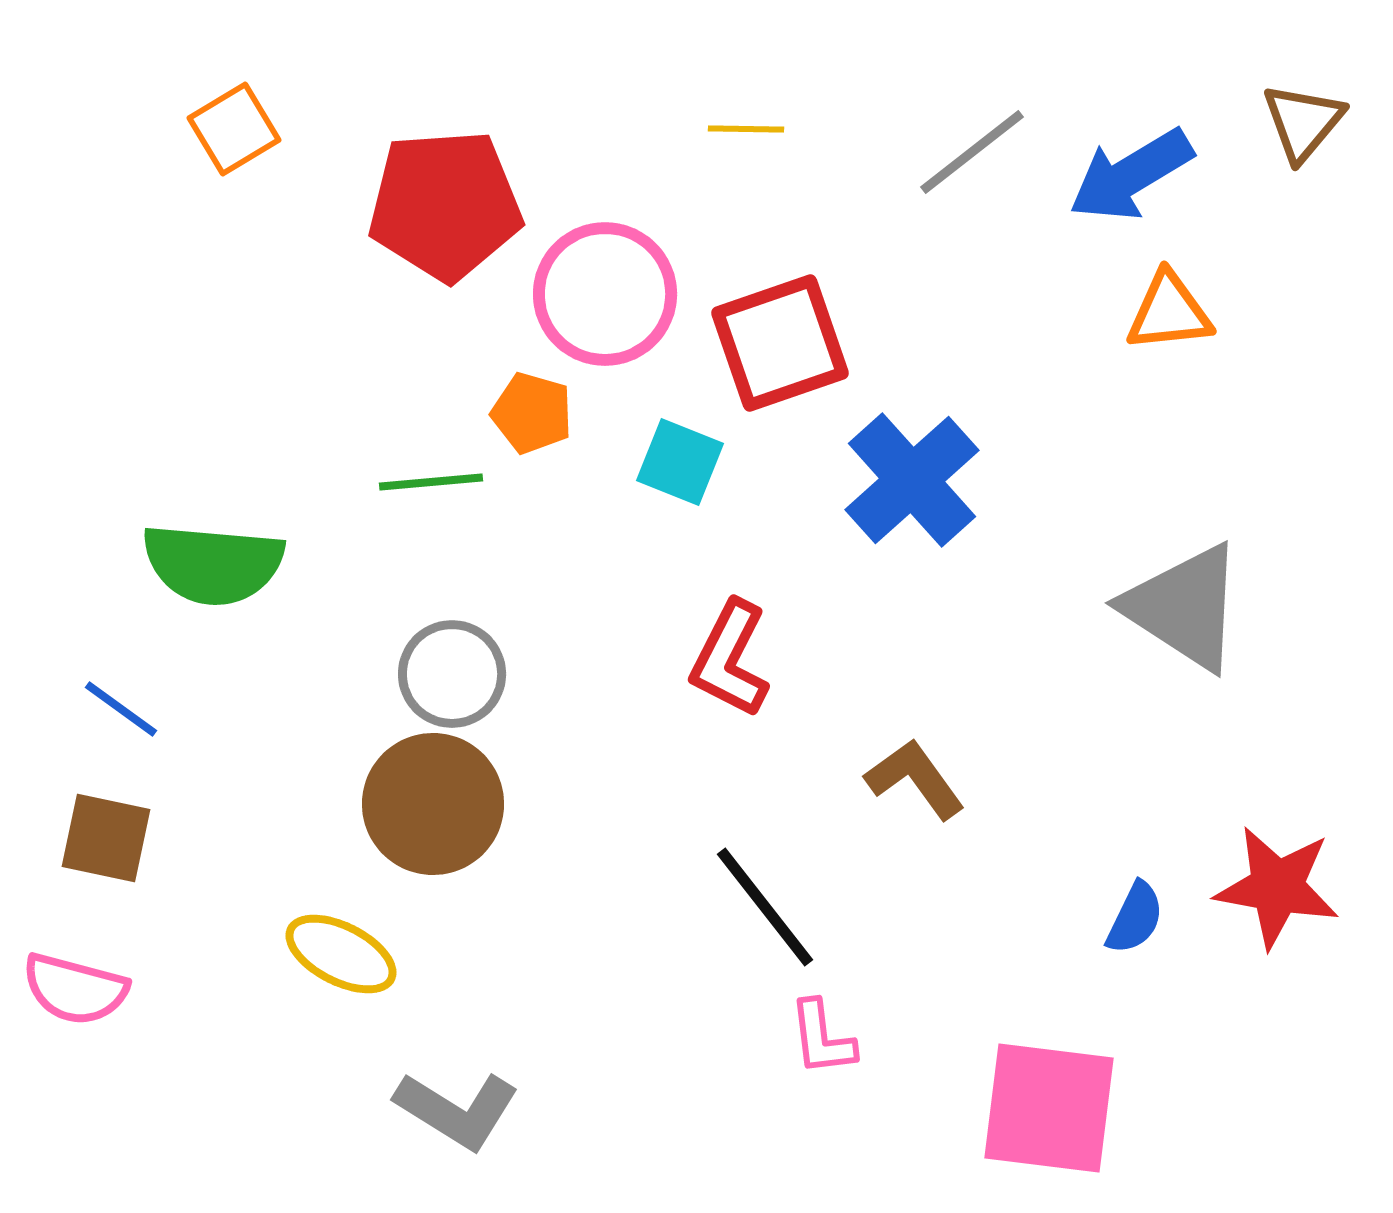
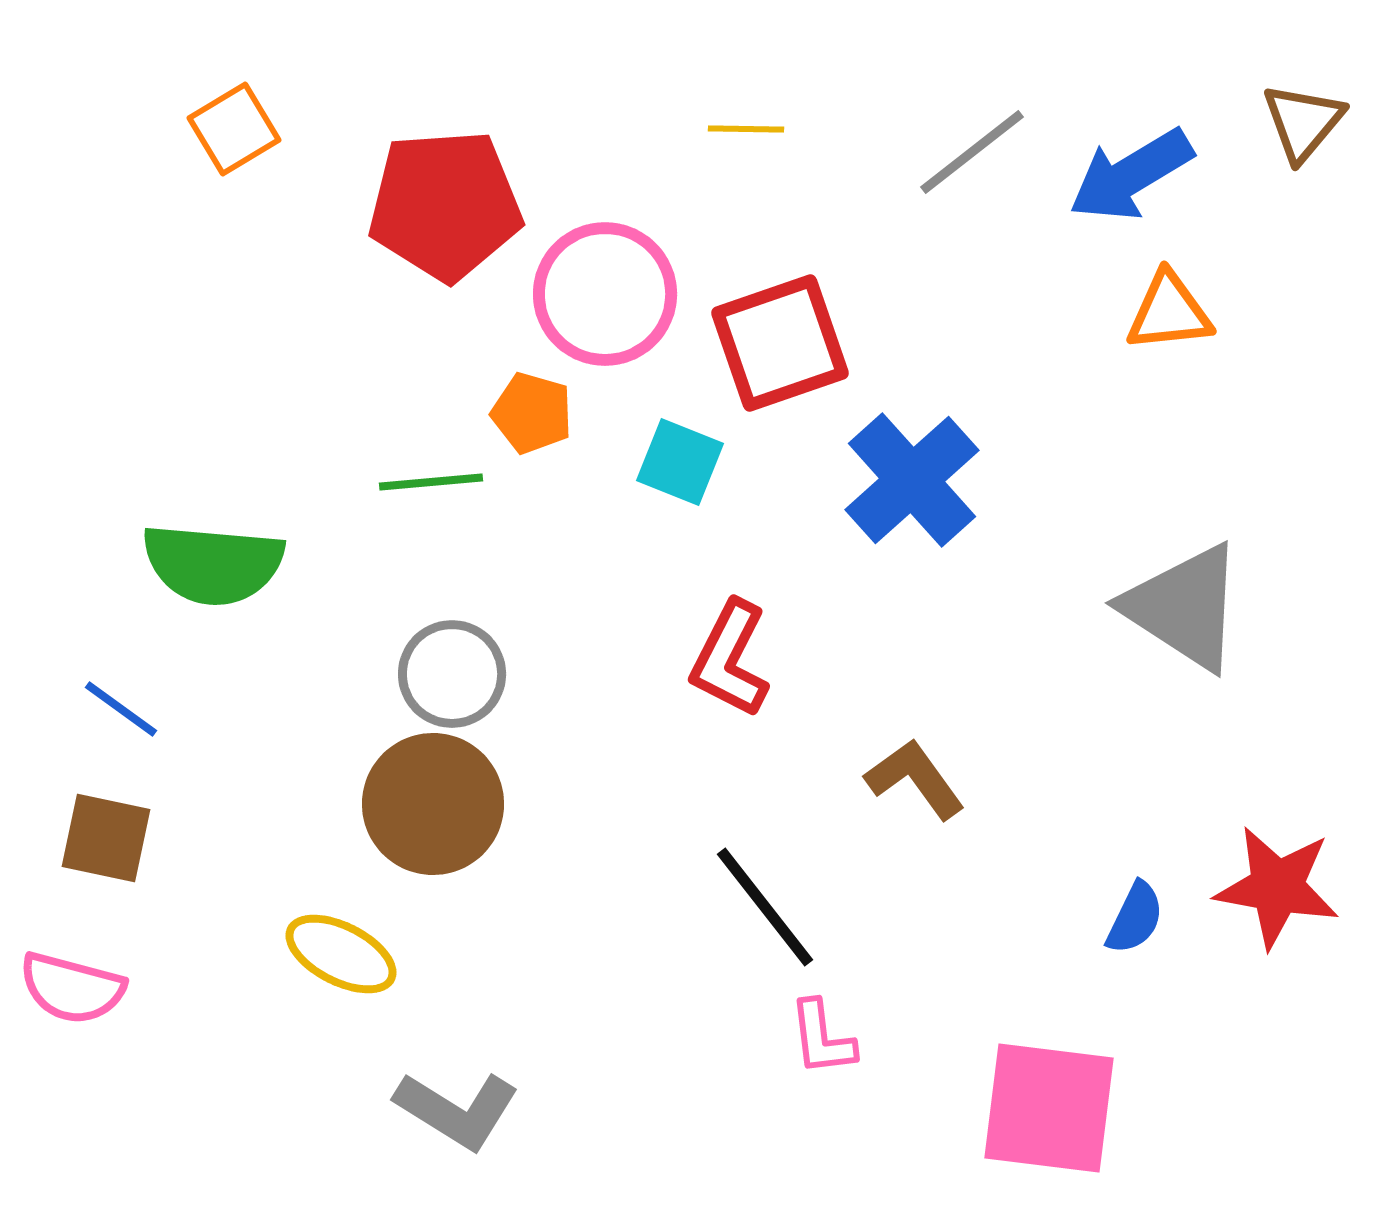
pink semicircle: moved 3 px left, 1 px up
